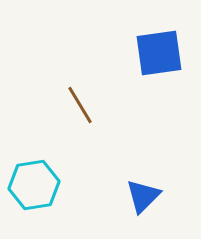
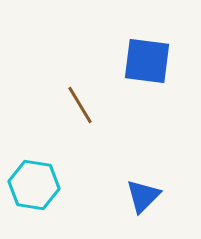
blue square: moved 12 px left, 8 px down; rotated 15 degrees clockwise
cyan hexagon: rotated 18 degrees clockwise
